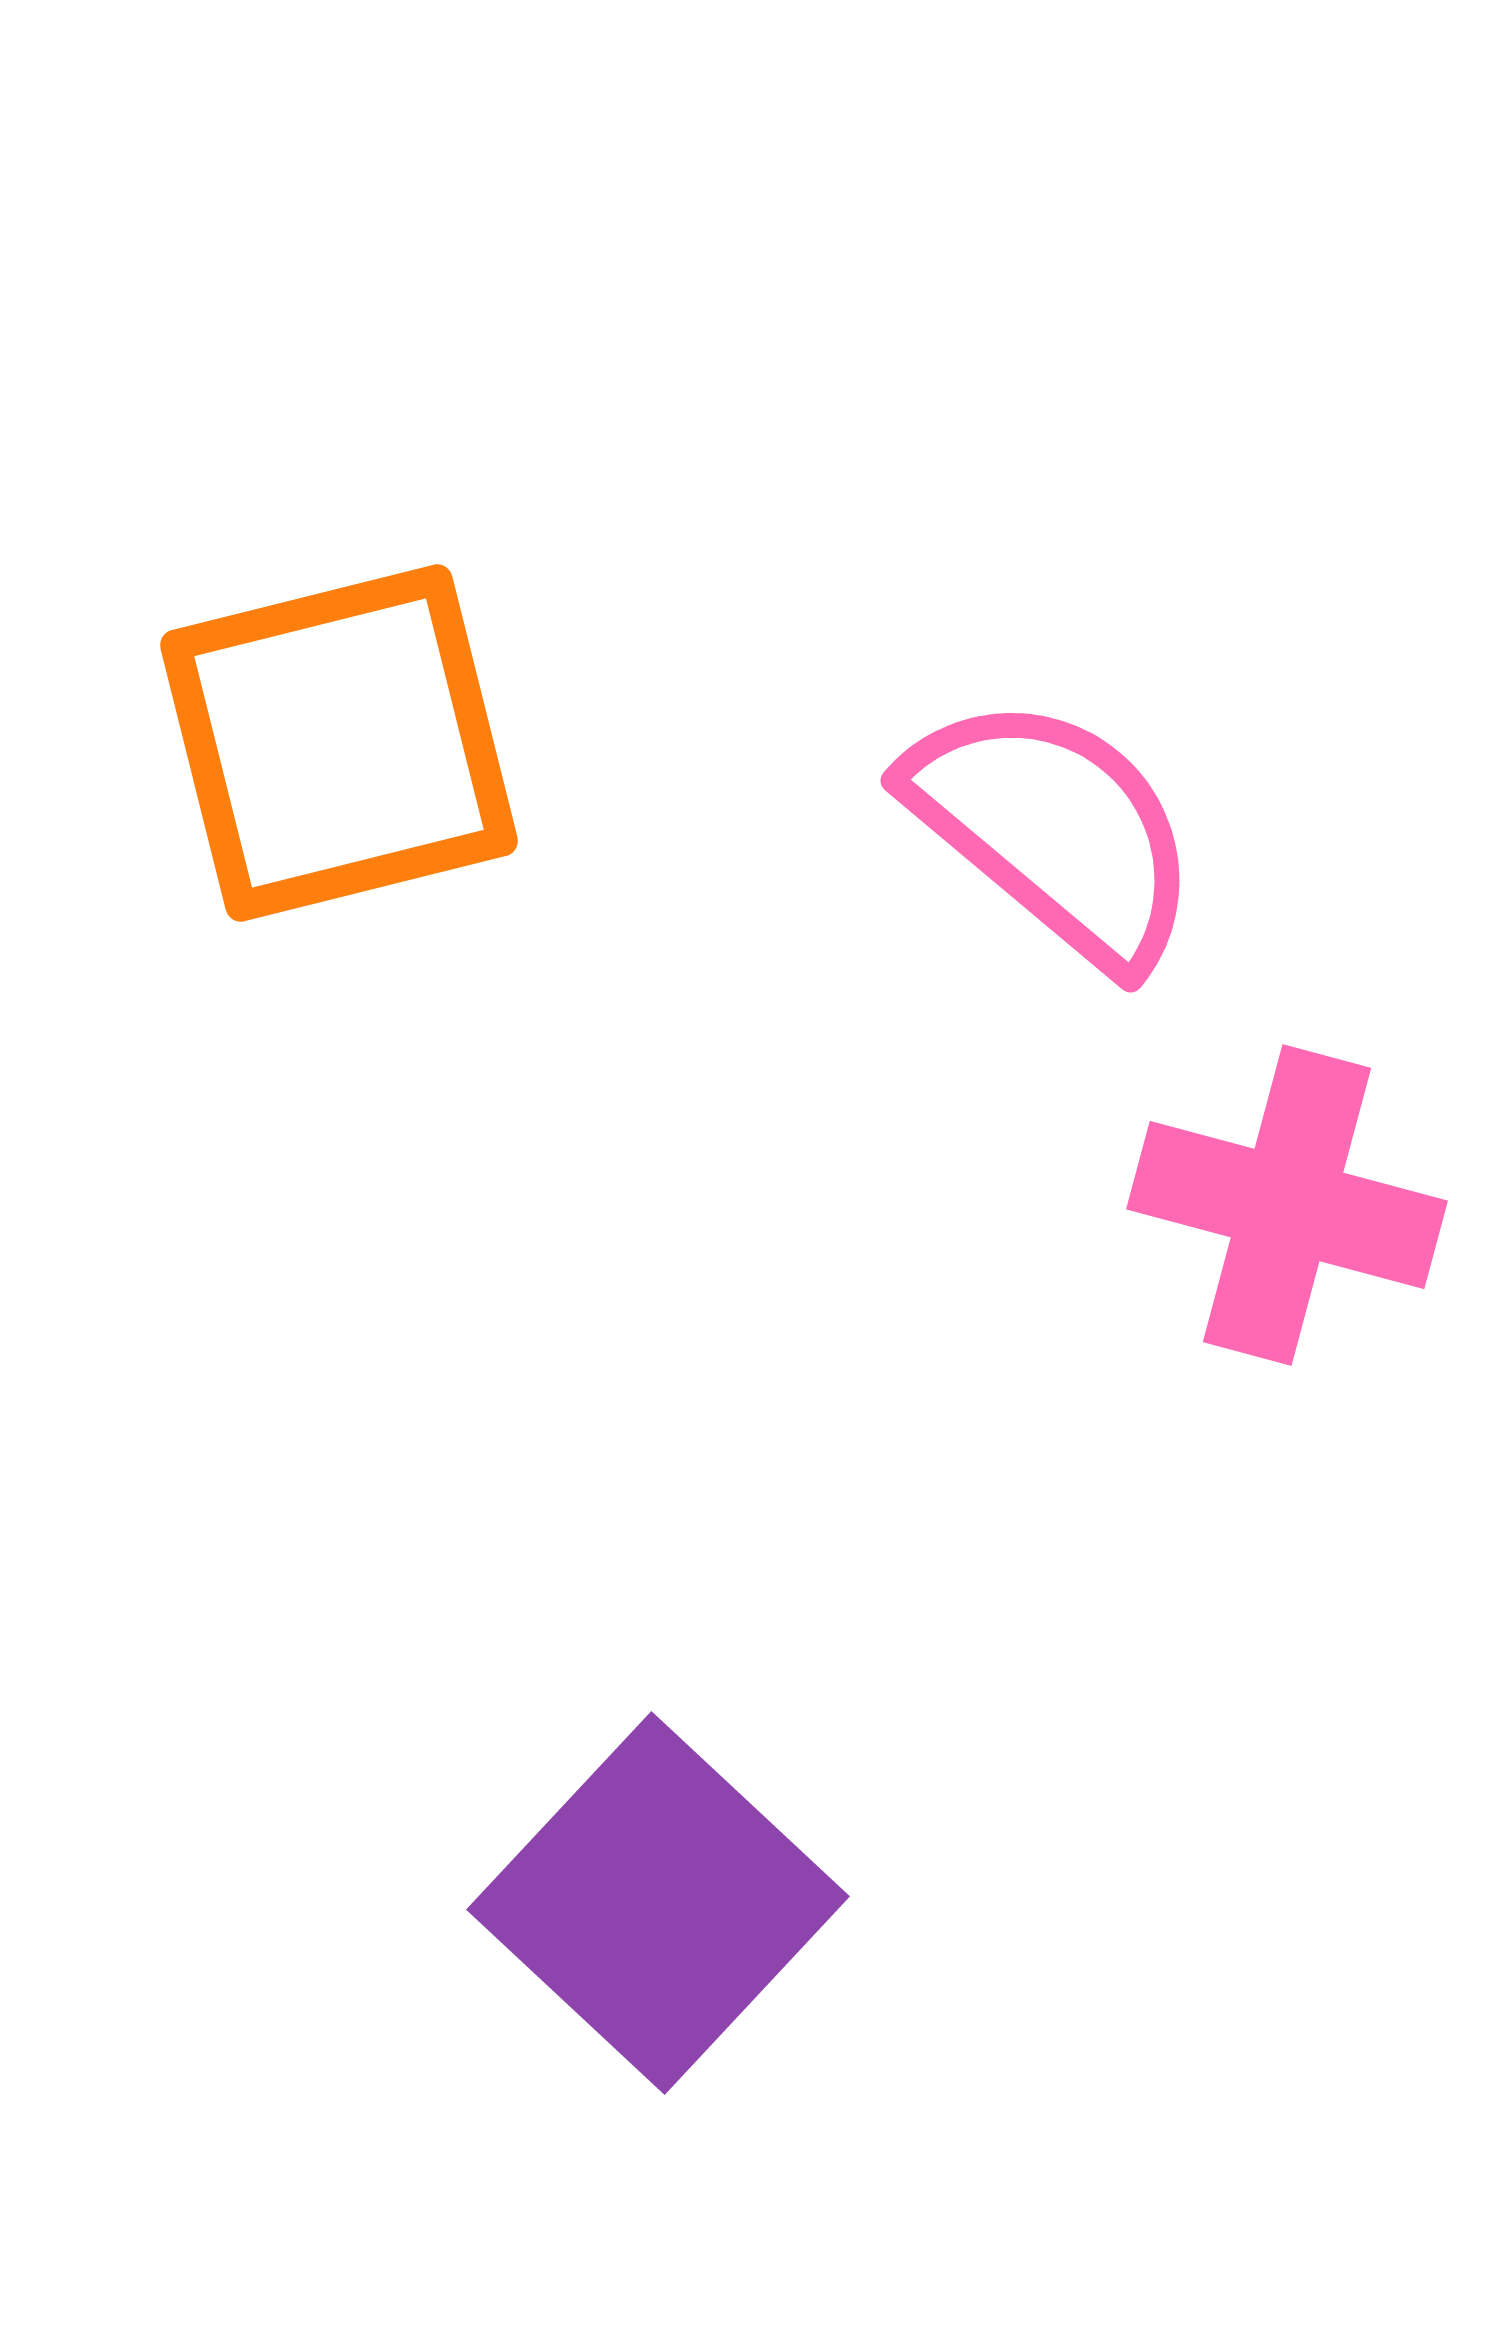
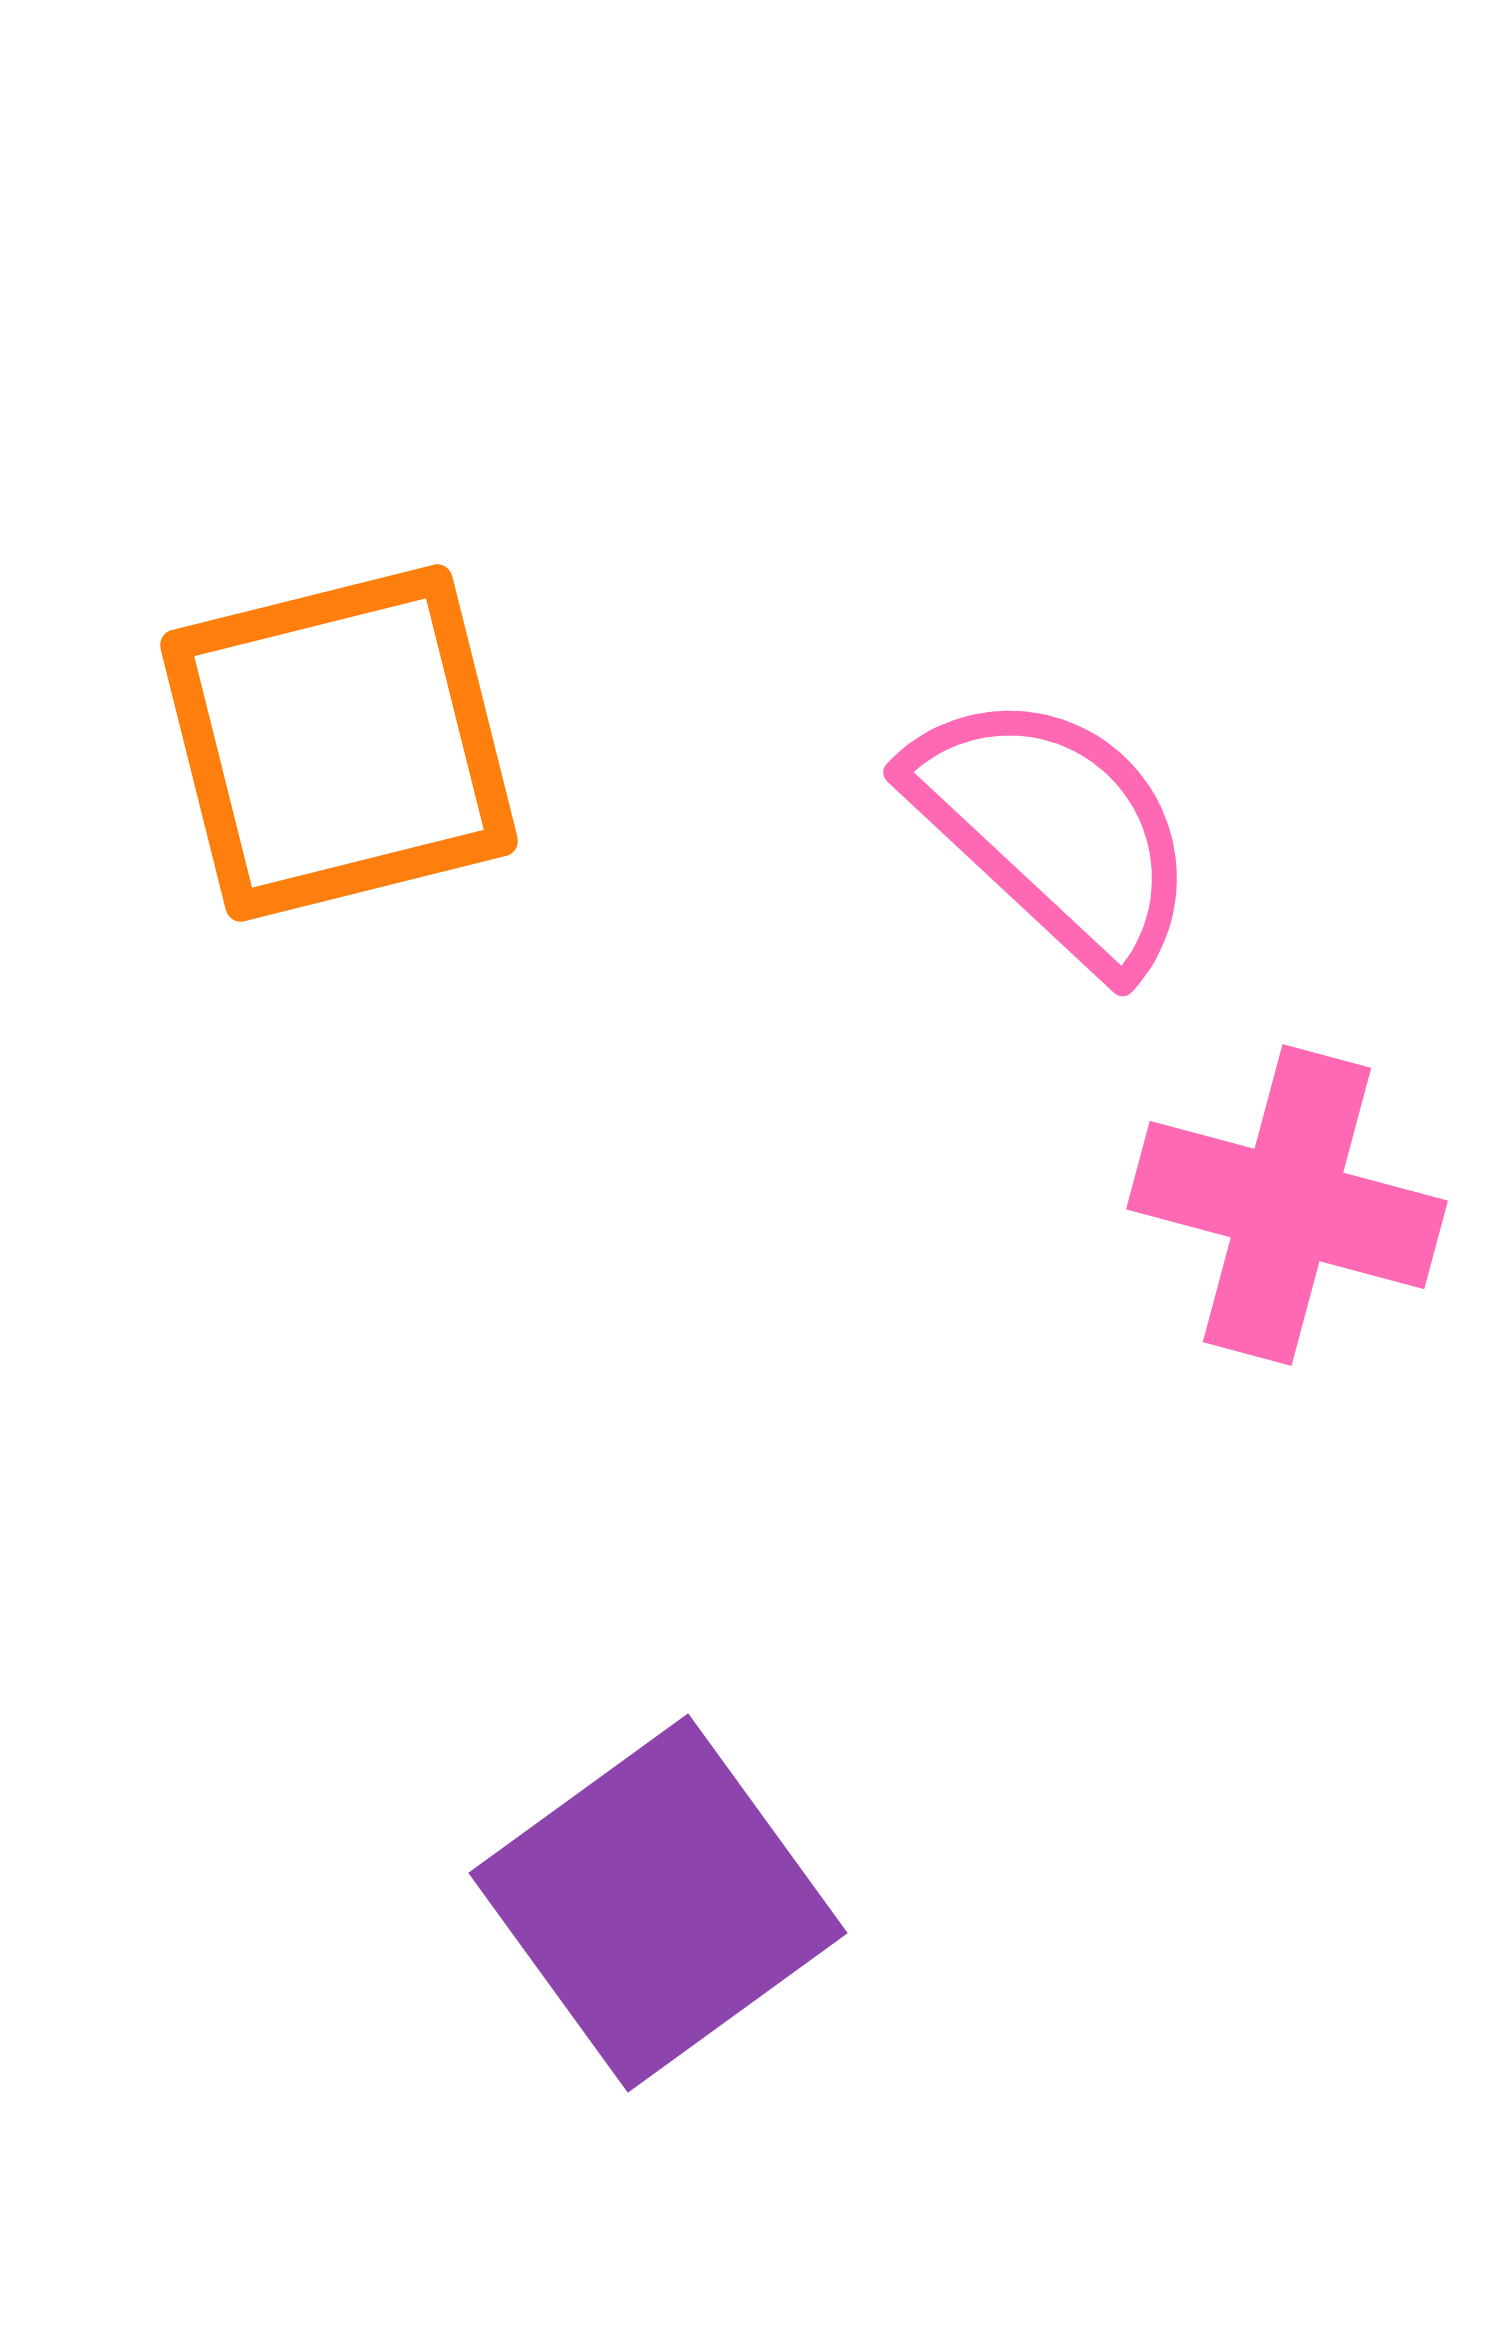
pink semicircle: rotated 3 degrees clockwise
purple square: rotated 11 degrees clockwise
